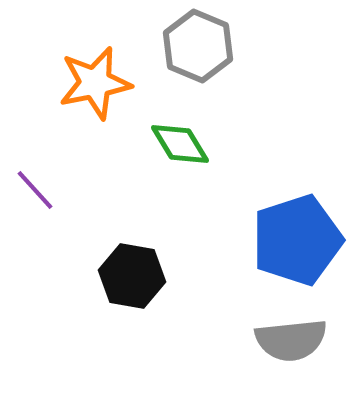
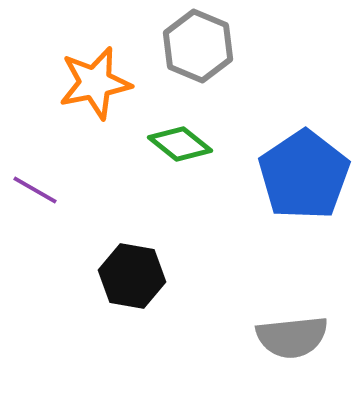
green diamond: rotated 20 degrees counterclockwise
purple line: rotated 18 degrees counterclockwise
blue pentagon: moved 7 px right, 65 px up; rotated 16 degrees counterclockwise
gray semicircle: moved 1 px right, 3 px up
